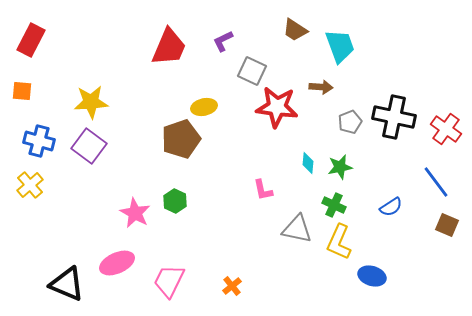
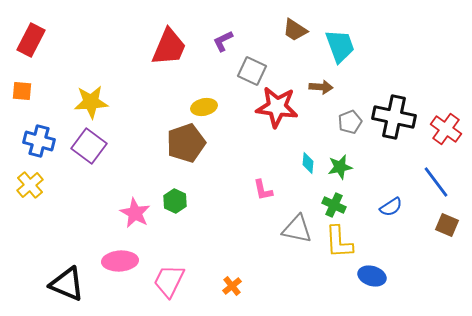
brown pentagon: moved 5 px right, 4 px down
yellow L-shape: rotated 27 degrees counterclockwise
pink ellipse: moved 3 px right, 2 px up; rotated 20 degrees clockwise
